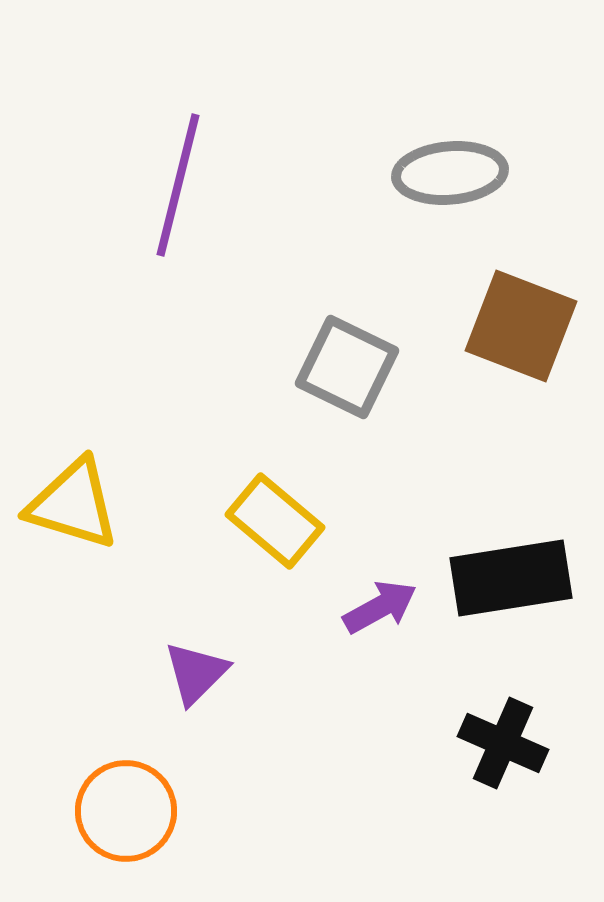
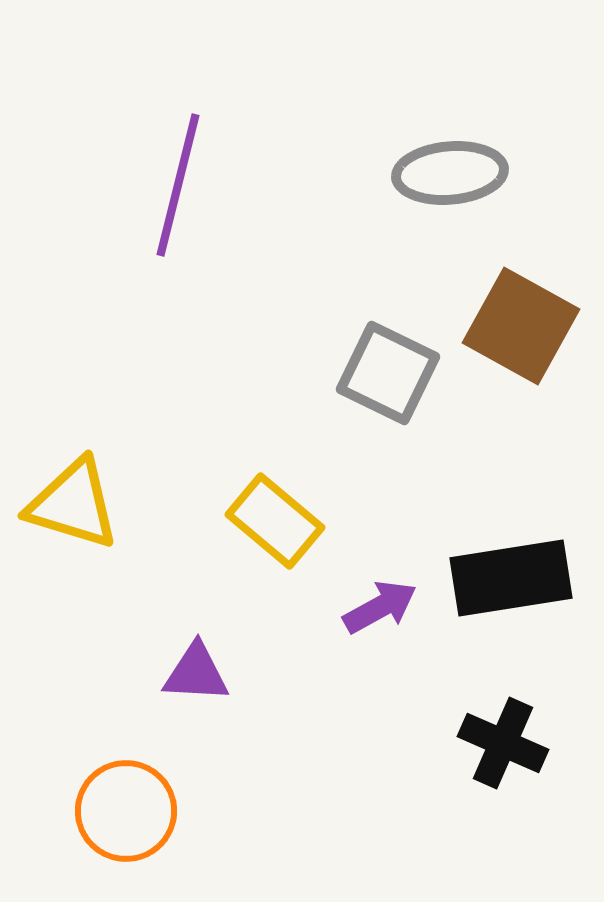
brown square: rotated 8 degrees clockwise
gray square: moved 41 px right, 6 px down
purple triangle: rotated 48 degrees clockwise
